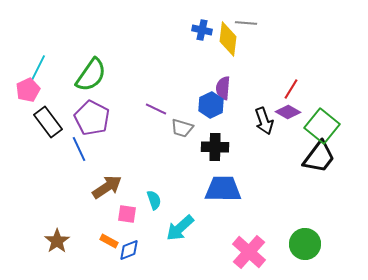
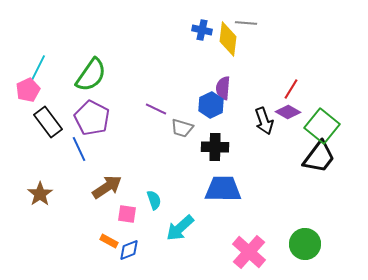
brown star: moved 17 px left, 47 px up
